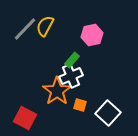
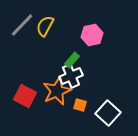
gray line: moved 3 px left, 4 px up
orange star: rotated 12 degrees clockwise
red square: moved 22 px up
